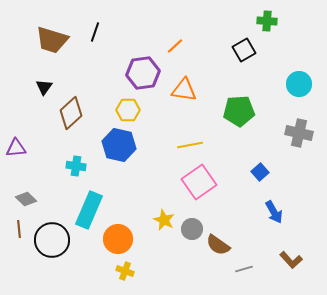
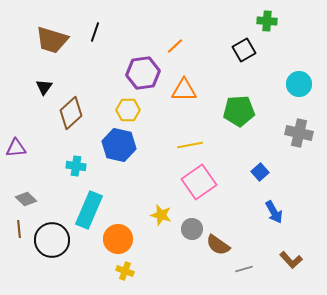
orange triangle: rotated 8 degrees counterclockwise
yellow star: moved 3 px left, 5 px up; rotated 10 degrees counterclockwise
